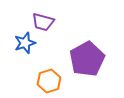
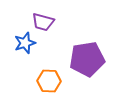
purple pentagon: rotated 20 degrees clockwise
orange hexagon: rotated 20 degrees clockwise
